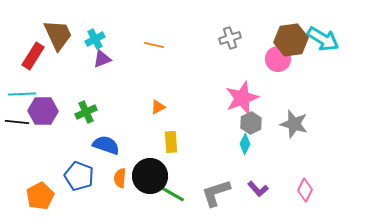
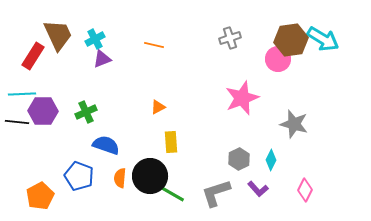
gray hexagon: moved 12 px left, 36 px down
cyan diamond: moved 26 px right, 16 px down
